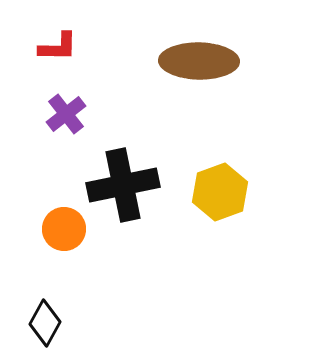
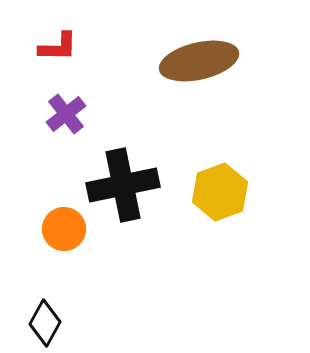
brown ellipse: rotated 14 degrees counterclockwise
